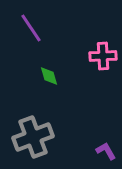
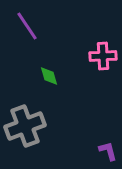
purple line: moved 4 px left, 2 px up
gray cross: moved 8 px left, 11 px up
purple L-shape: moved 2 px right; rotated 15 degrees clockwise
